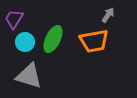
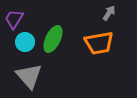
gray arrow: moved 1 px right, 2 px up
orange trapezoid: moved 5 px right, 2 px down
gray triangle: rotated 32 degrees clockwise
